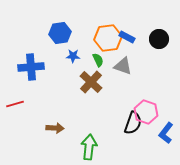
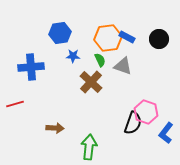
green semicircle: moved 2 px right
